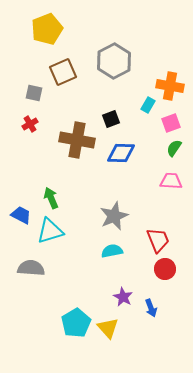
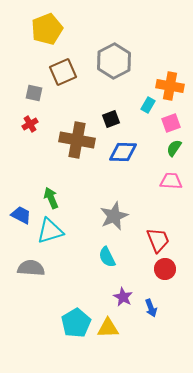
blue diamond: moved 2 px right, 1 px up
cyan semicircle: moved 5 px left, 6 px down; rotated 105 degrees counterclockwise
yellow triangle: rotated 50 degrees counterclockwise
